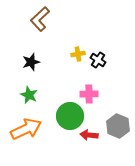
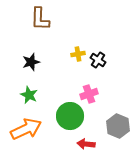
brown L-shape: rotated 45 degrees counterclockwise
pink cross: rotated 18 degrees counterclockwise
red arrow: moved 3 px left, 9 px down
